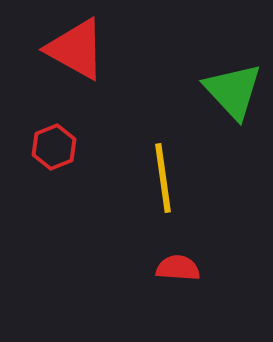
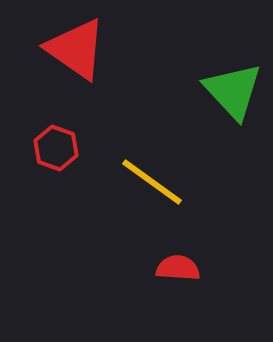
red triangle: rotated 6 degrees clockwise
red hexagon: moved 2 px right, 1 px down; rotated 18 degrees counterclockwise
yellow line: moved 11 px left, 4 px down; rotated 46 degrees counterclockwise
